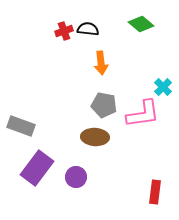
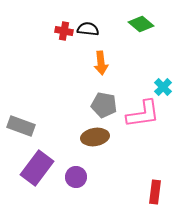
red cross: rotated 30 degrees clockwise
brown ellipse: rotated 12 degrees counterclockwise
